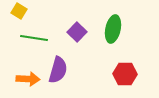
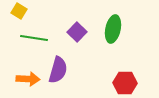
red hexagon: moved 9 px down
